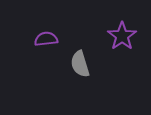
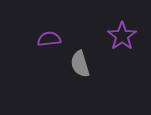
purple semicircle: moved 3 px right
